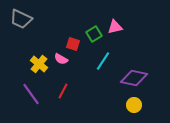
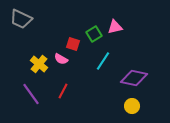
yellow circle: moved 2 px left, 1 px down
